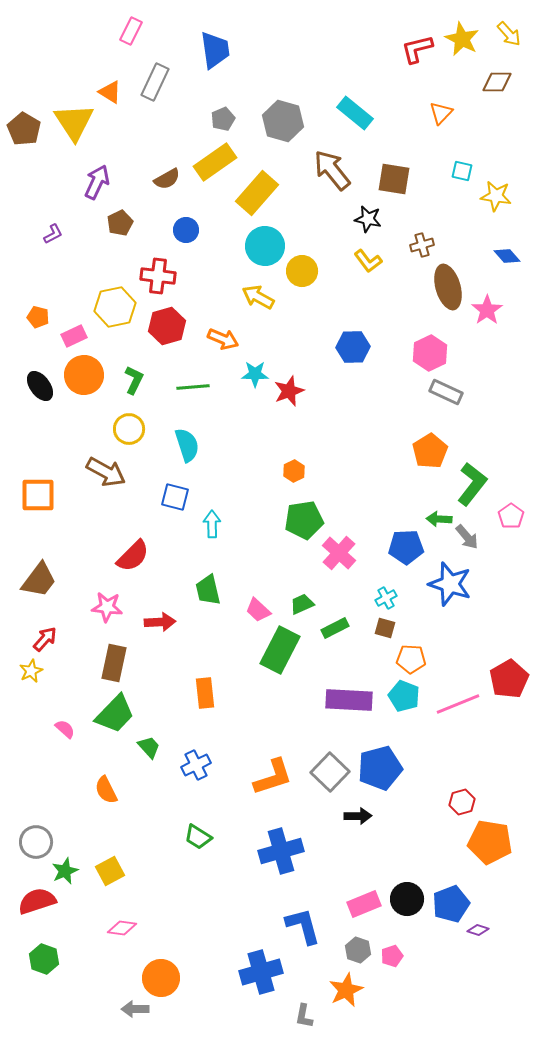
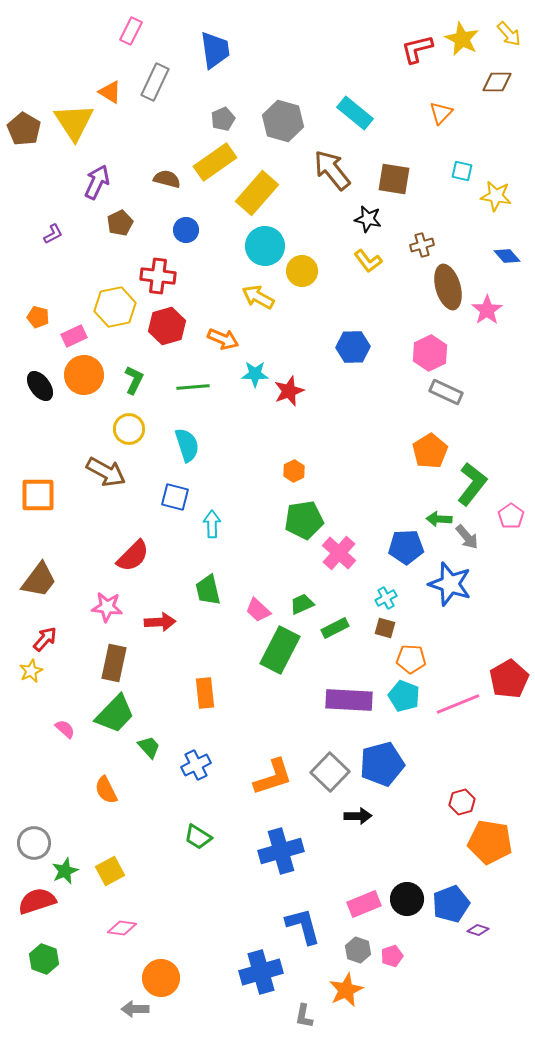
brown semicircle at (167, 179): rotated 136 degrees counterclockwise
blue pentagon at (380, 768): moved 2 px right, 4 px up
gray circle at (36, 842): moved 2 px left, 1 px down
